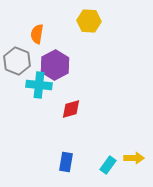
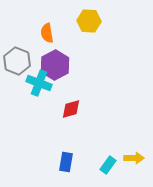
orange semicircle: moved 10 px right, 1 px up; rotated 18 degrees counterclockwise
cyan cross: moved 2 px up; rotated 15 degrees clockwise
